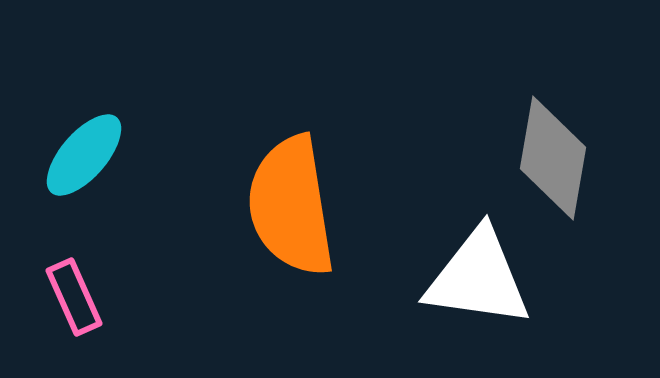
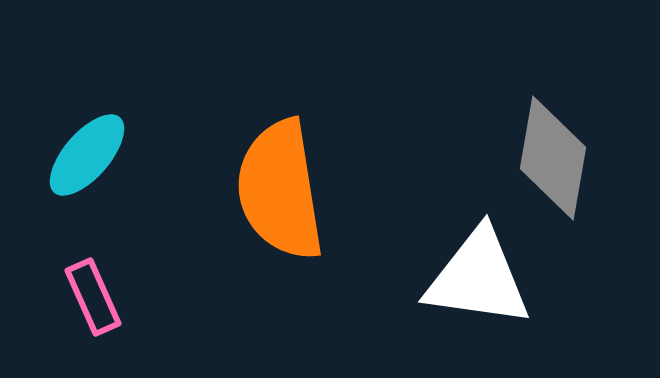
cyan ellipse: moved 3 px right
orange semicircle: moved 11 px left, 16 px up
pink rectangle: moved 19 px right
